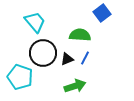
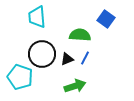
blue square: moved 4 px right, 6 px down; rotated 18 degrees counterclockwise
cyan trapezoid: moved 2 px right, 5 px up; rotated 145 degrees counterclockwise
black circle: moved 1 px left, 1 px down
